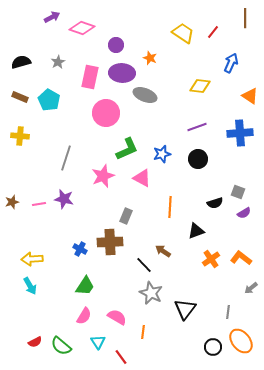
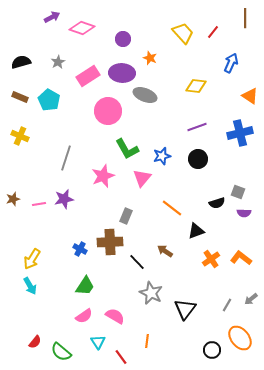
yellow trapezoid at (183, 33): rotated 15 degrees clockwise
purple circle at (116, 45): moved 7 px right, 6 px up
pink rectangle at (90, 77): moved 2 px left, 1 px up; rotated 45 degrees clockwise
yellow diamond at (200, 86): moved 4 px left
pink circle at (106, 113): moved 2 px right, 2 px up
blue cross at (240, 133): rotated 10 degrees counterclockwise
yellow cross at (20, 136): rotated 18 degrees clockwise
green L-shape at (127, 149): rotated 85 degrees clockwise
blue star at (162, 154): moved 2 px down
pink triangle at (142, 178): rotated 42 degrees clockwise
purple star at (64, 199): rotated 24 degrees counterclockwise
brown star at (12, 202): moved 1 px right, 3 px up
black semicircle at (215, 203): moved 2 px right
orange line at (170, 207): moved 2 px right, 1 px down; rotated 55 degrees counterclockwise
purple semicircle at (244, 213): rotated 32 degrees clockwise
brown arrow at (163, 251): moved 2 px right
yellow arrow at (32, 259): rotated 55 degrees counterclockwise
black line at (144, 265): moved 7 px left, 3 px up
gray arrow at (251, 288): moved 11 px down
gray line at (228, 312): moved 1 px left, 7 px up; rotated 24 degrees clockwise
pink semicircle at (84, 316): rotated 24 degrees clockwise
pink semicircle at (117, 317): moved 2 px left, 1 px up
orange line at (143, 332): moved 4 px right, 9 px down
orange ellipse at (241, 341): moved 1 px left, 3 px up
red semicircle at (35, 342): rotated 24 degrees counterclockwise
green semicircle at (61, 346): moved 6 px down
black circle at (213, 347): moved 1 px left, 3 px down
